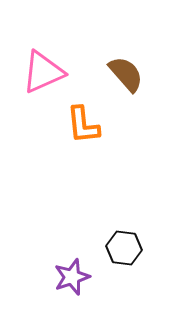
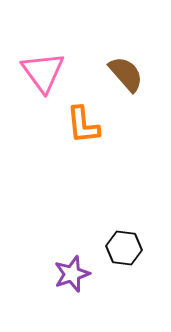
pink triangle: rotated 42 degrees counterclockwise
purple star: moved 3 px up
